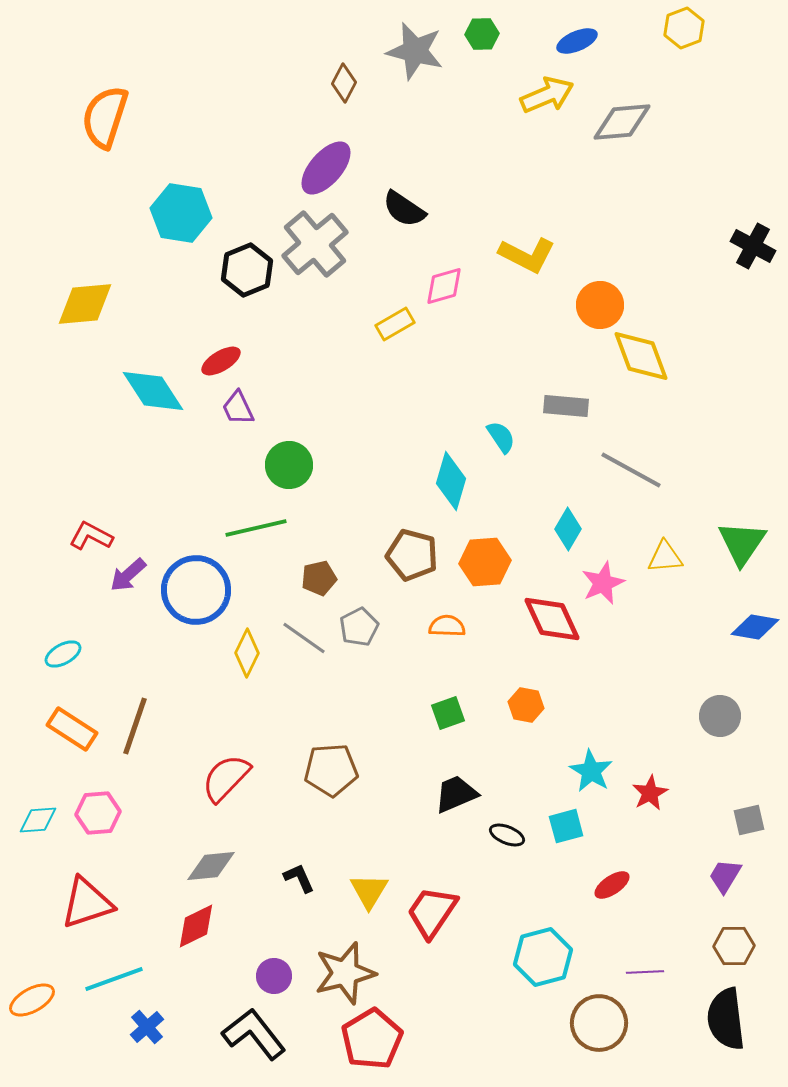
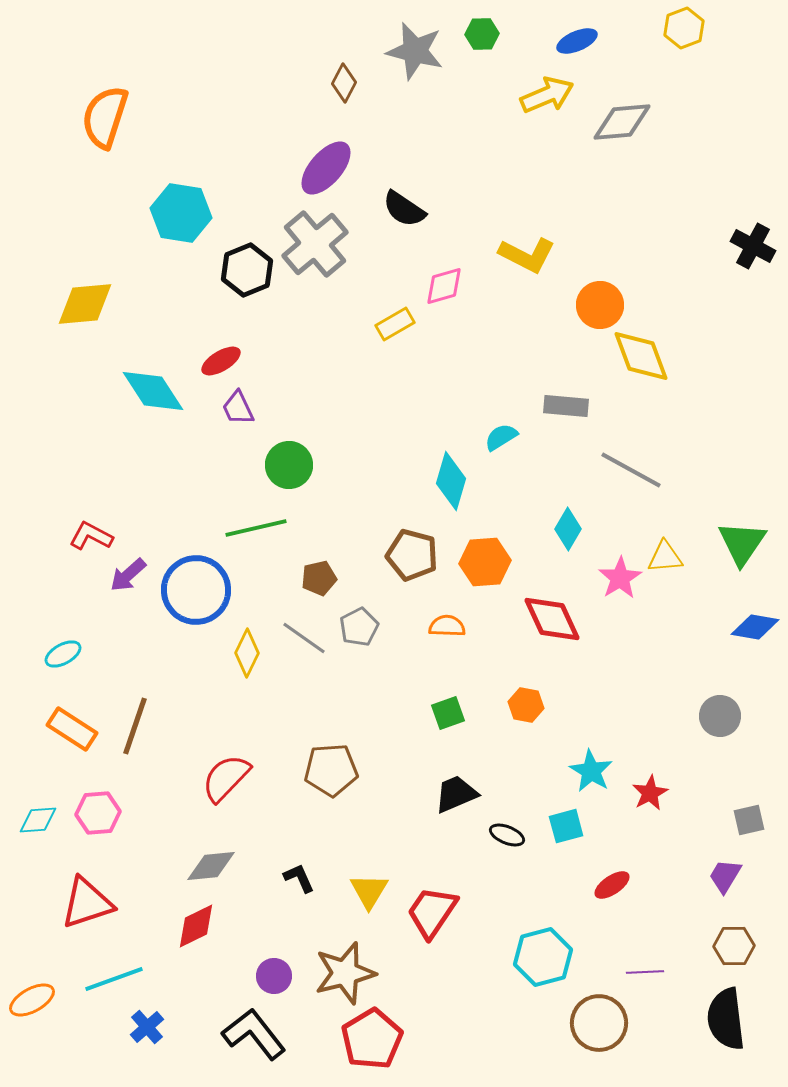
cyan semicircle at (501, 437): rotated 88 degrees counterclockwise
pink star at (603, 583): moved 17 px right, 5 px up; rotated 9 degrees counterclockwise
